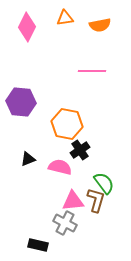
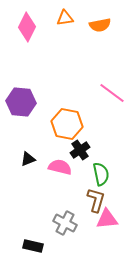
pink line: moved 20 px right, 22 px down; rotated 36 degrees clockwise
green semicircle: moved 3 px left, 9 px up; rotated 25 degrees clockwise
pink triangle: moved 34 px right, 18 px down
black rectangle: moved 5 px left, 1 px down
